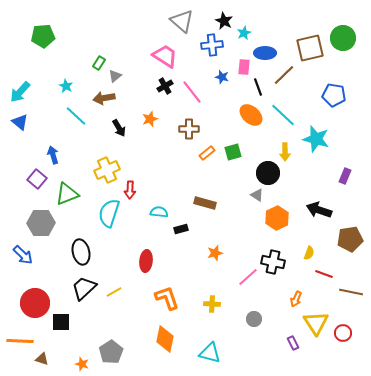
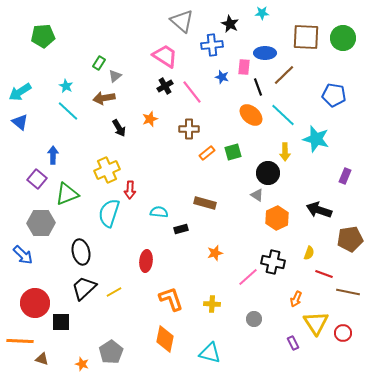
black star at (224, 21): moved 6 px right, 3 px down
cyan star at (244, 33): moved 18 px right, 20 px up; rotated 24 degrees clockwise
brown square at (310, 48): moved 4 px left, 11 px up; rotated 16 degrees clockwise
cyan arrow at (20, 92): rotated 15 degrees clockwise
cyan line at (76, 116): moved 8 px left, 5 px up
blue arrow at (53, 155): rotated 18 degrees clockwise
brown line at (351, 292): moved 3 px left
orange L-shape at (167, 298): moved 4 px right, 1 px down
